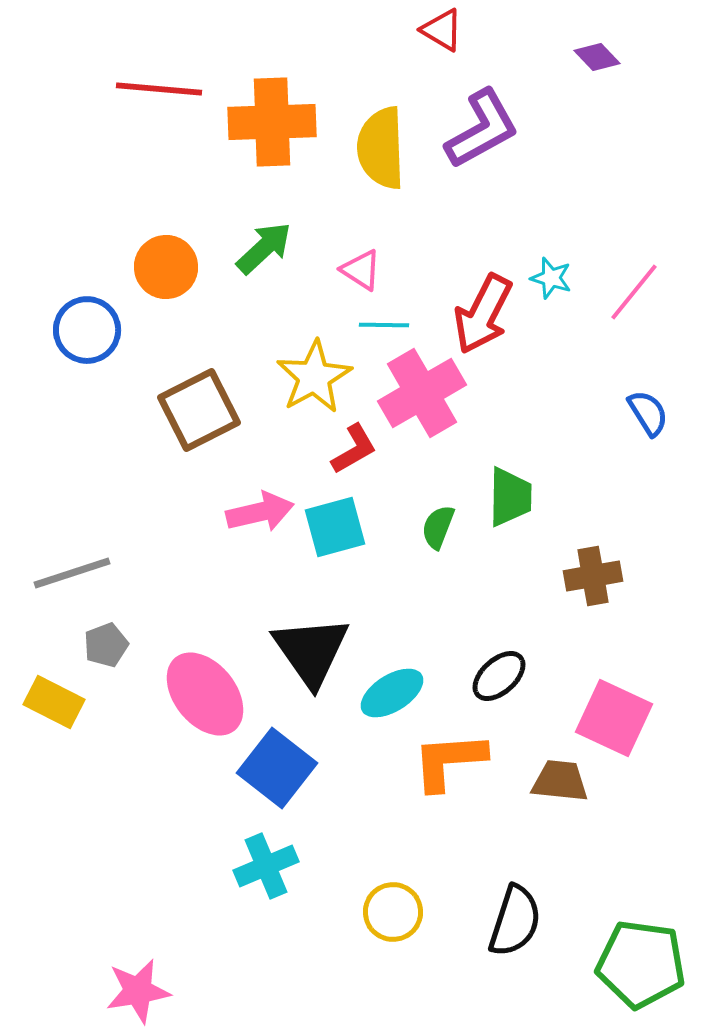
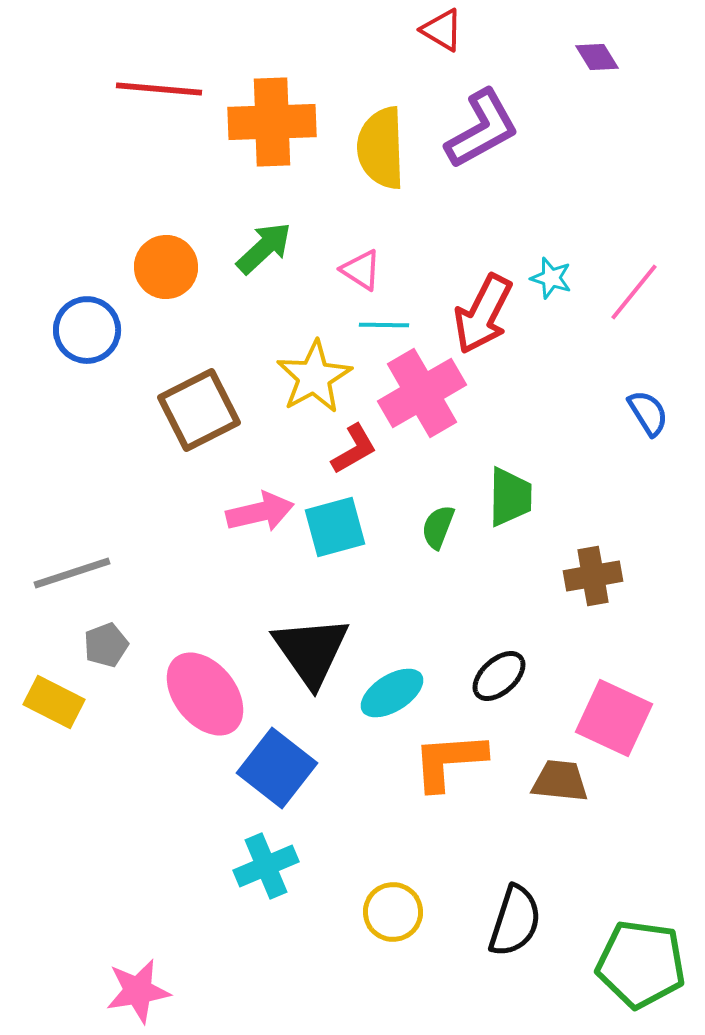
purple diamond: rotated 12 degrees clockwise
